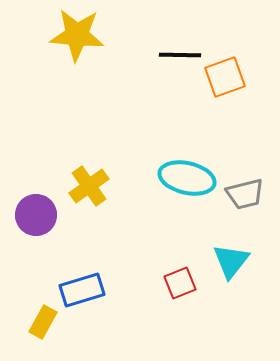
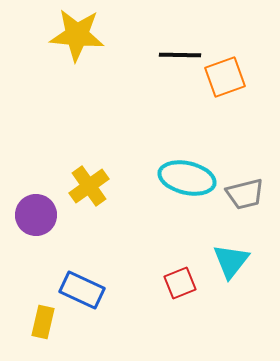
blue rectangle: rotated 42 degrees clockwise
yellow rectangle: rotated 16 degrees counterclockwise
